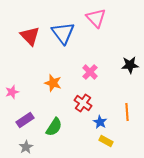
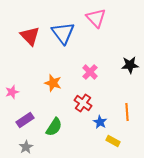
yellow rectangle: moved 7 px right
